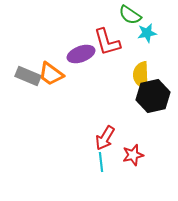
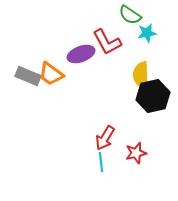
red L-shape: rotated 12 degrees counterclockwise
red star: moved 3 px right, 2 px up
